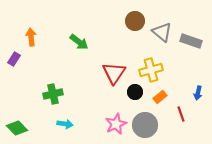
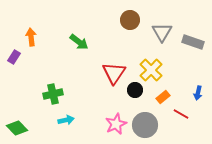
brown circle: moved 5 px left, 1 px up
gray triangle: rotated 20 degrees clockwise
gray rectangle: moved 2 px right, 1 px down
purple rectangle: moved 2 px up
yellow cross: rotated 30 degrees counterclockwise
black circle: moved 2 px up
orange rectangle: moved 3 px right
red line: rotated 42 degrees counterclockwise
cyan arrow: moved 1 px right, 4 px up; rotated 21 degrees counterclockwise
